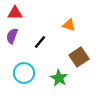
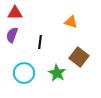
orange triangle: moved 2 px right, 3 px up
purple semicircle: moved 1 px up
black line: rotated 32 degrees counterclockwise
brown square: rotated 18 degrees counterclockwise
green star: moved 2 px left, 5 px up
